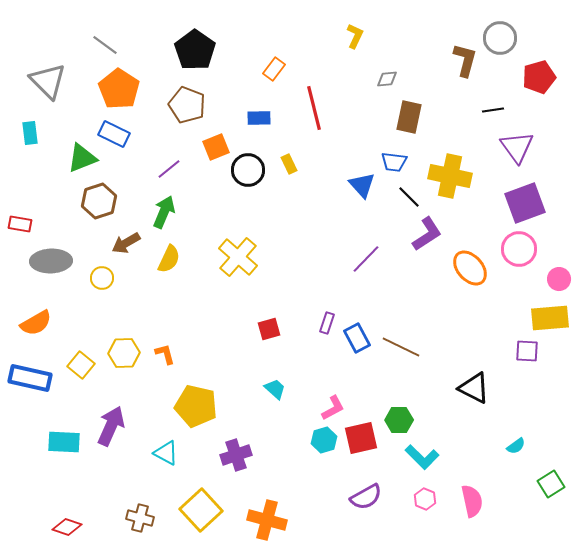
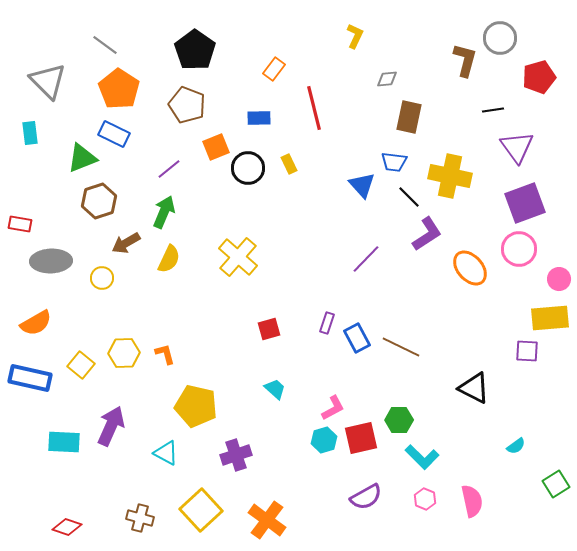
black circle at (248, 170): moved 2 px up
green square at (551, 484): moved 5 px right
orange cross at (267, 520): rotated 21 degrees clockwise
